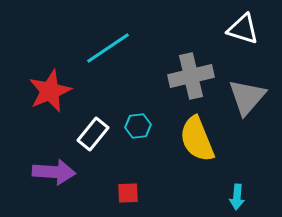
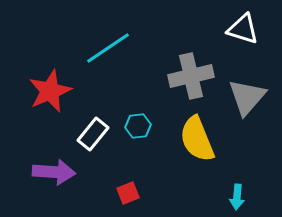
red square: rotated 20 degrees counterclockwise
